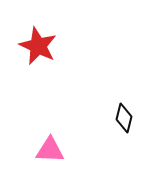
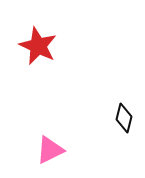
pink triangle: rotated 28 degrees counterclockwise
